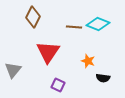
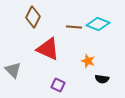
red triangle: moved 3 px up; rotated 40 degrees counterclockwise
gray triangle: rotated 24 degrees counterclockwise
black semicircle: moved 1 px left, 1 px down
